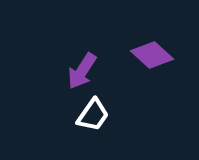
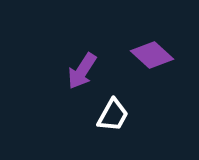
white trapezoid: moved 20 px right; rotated 6 degrees counterclockwise
